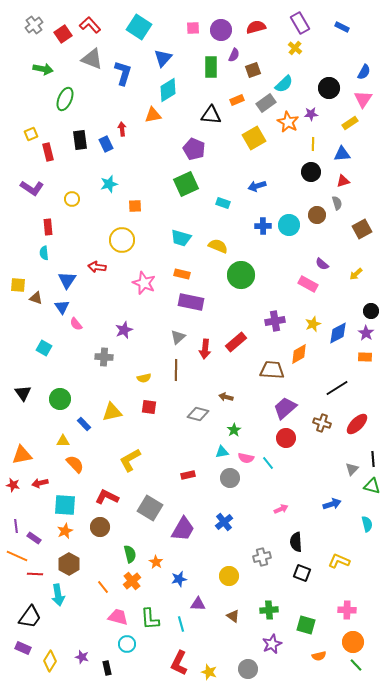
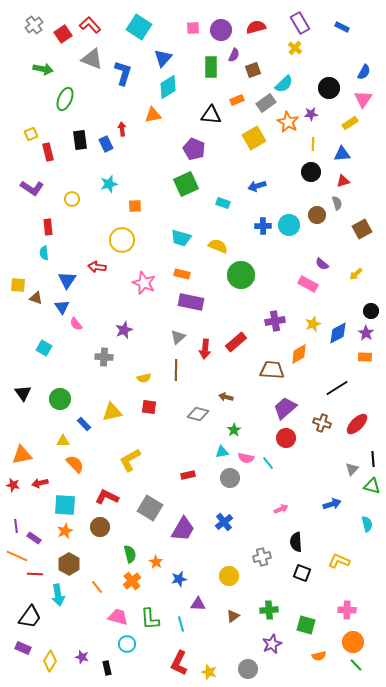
cyan diamond at (168, 90): moved 3 px up
orange line at (103, 587): moved 6 px left
brown triangle at (233, 616): rotated 48 degrees clockwise
